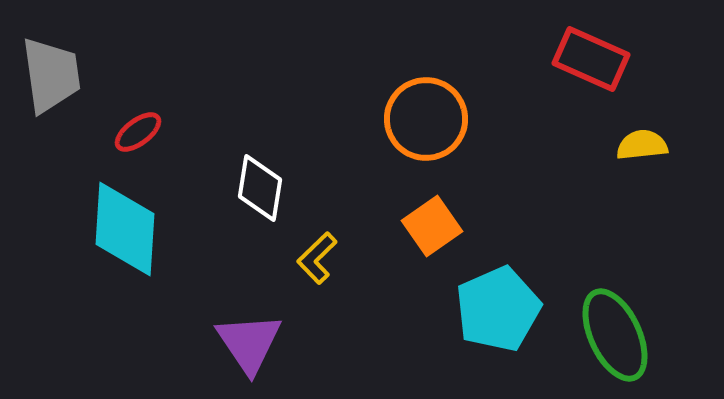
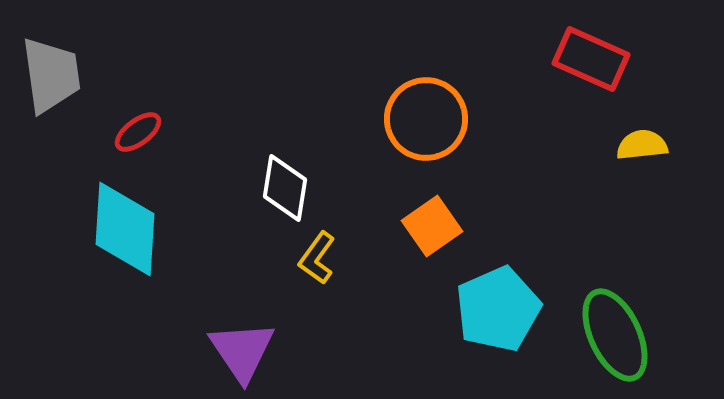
white diamond: moved 25 px right
yellow L-shape: rotated 10 degrees counterclockwise
purple triangle: moved 7 px left, 8 px down
